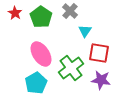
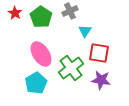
gray cross: rotated 21 degrees clockwise
